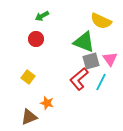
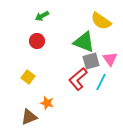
yellow semicircle: rotated 10 degrees clockwise
red circle: moved 1 px right, 2 px down
red L-shape: moved 1 px left
